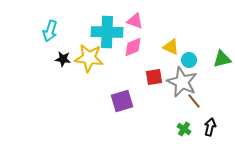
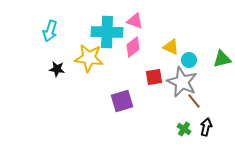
pink diamond: rotated 15 degrees counterclockwise
black star: moved 6 px left, 10 px down
black arrow: moved 4 px left
